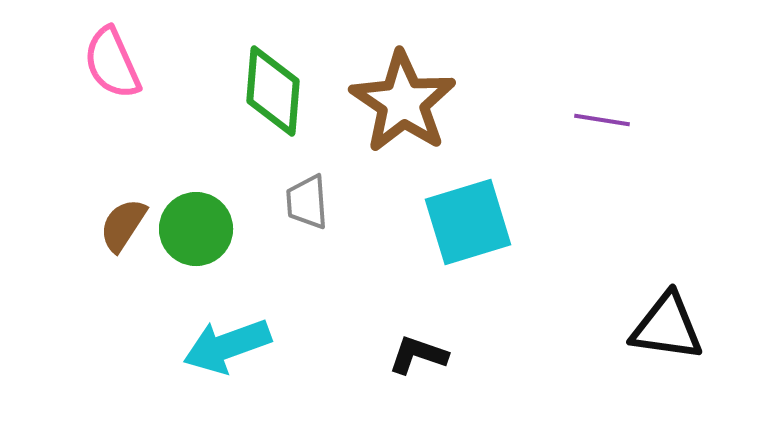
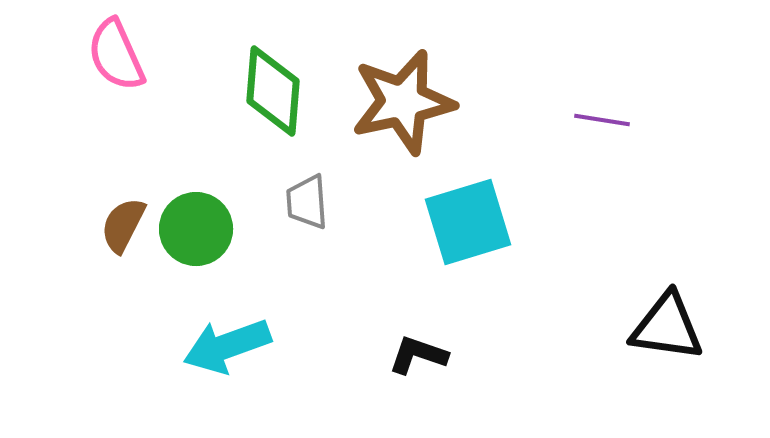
pink semicircle: moved 4 px right, 8 px up
brown star: rotated 26 degrees clockwise
brown semicircle: rotated 6 degrees counterclockwise
